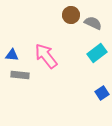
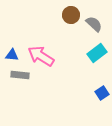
gray semicircle: moved 1 px right, 1 px down; rotated 18 degrees clockwise
pink arrow: moved 5 px left; rotated 20 degrees counterclockwise
